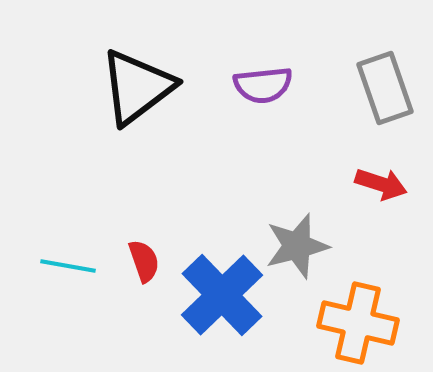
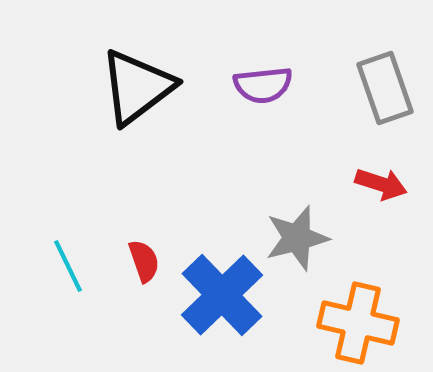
gray star: moved 8 px up
cyan line: rotated 54 degrees clockwise
